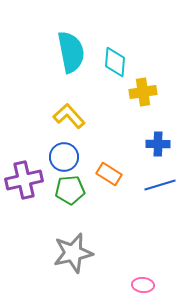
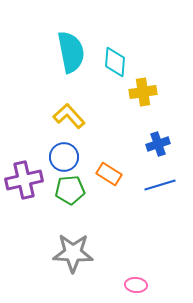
blue cross: rotated 20 degrees counterclockwise
gray star: rotated 15 degrees clockwise
pink ellipse: moved 7 px left
